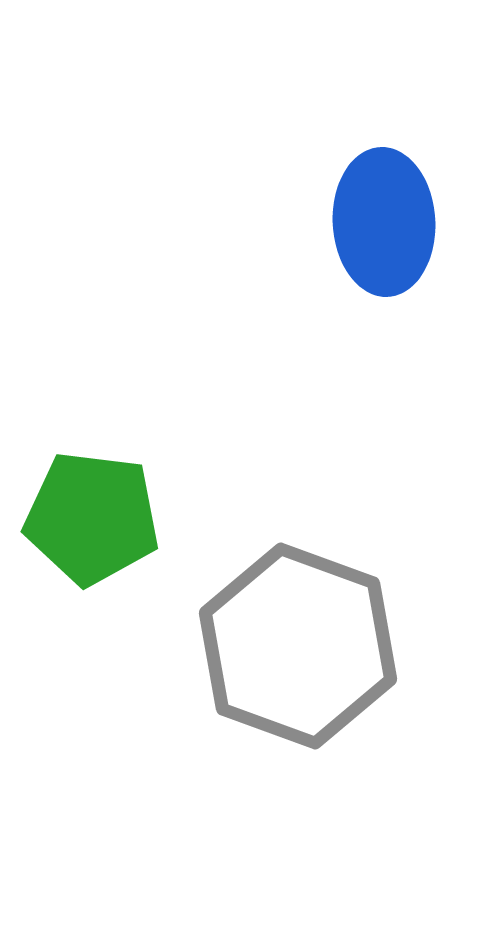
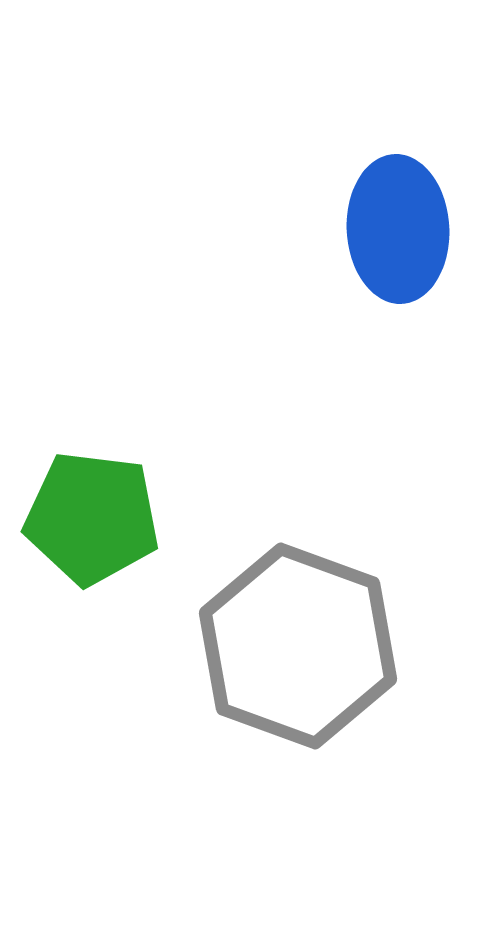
blue ellipse: moved 14 px right, 7 px down
